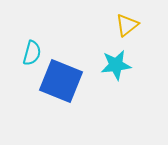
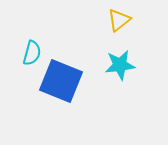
yellow triangle: moved 8 px left, 5 px up
cyan star: moved 4 px right
